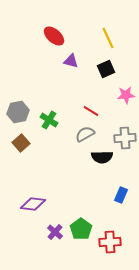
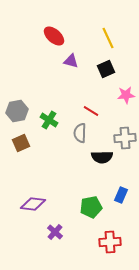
gray hexagon: moved 1 px left, 1 px up
gray semicircle: moved 5 px left, 1 px up; rotated 60 degrees counterclockwise
brown square: rotated 18 degrees clockwise
green pentagon: moved 10 px right, 22 px up; rotated 25 degrees clockwise
